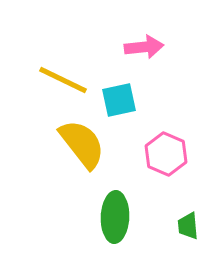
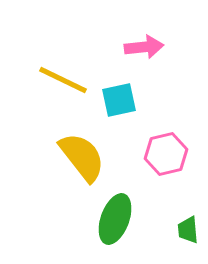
yellow semicircle: moved 13 px down
pink hexagon: rotated 24 degrees clockwise
green ellipse: moved 2 px down; rotated 18 degrees clockwise
green trapezoid: moved 4 px down
